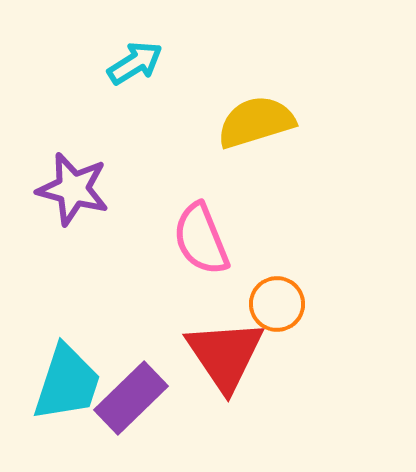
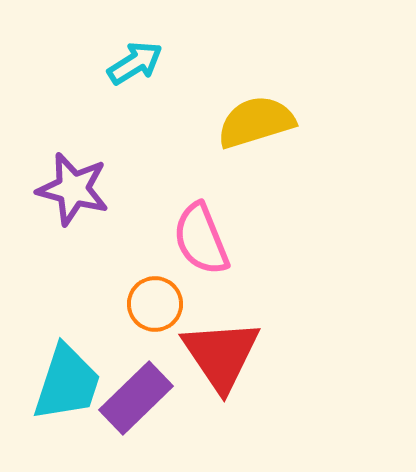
orange circle: moved 122 px left
red triangle: moved 4 px left
purple rectangle: moved 5 px right
